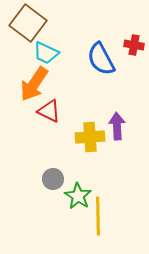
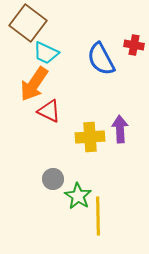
purple arrow: moved 3 px right, 3 px down
